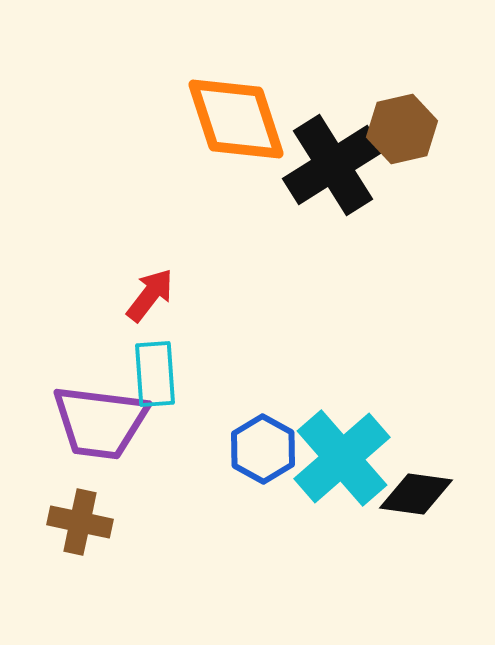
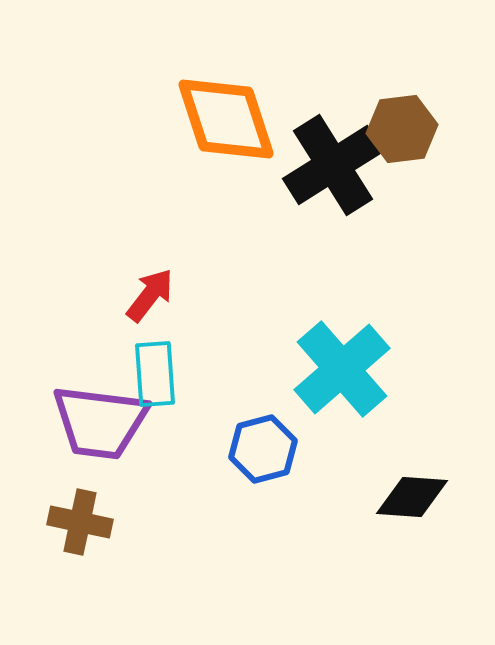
orange diamond: moved 10 px left
brown hexagon: rotated 6 degrees clockwise
blue hexagon: rotated 16 degrees clockwise
cyan cross: moved 89 px up
black diamond: moved 4 px left, 3 px down; rotated 4 degrees counterclockwise
